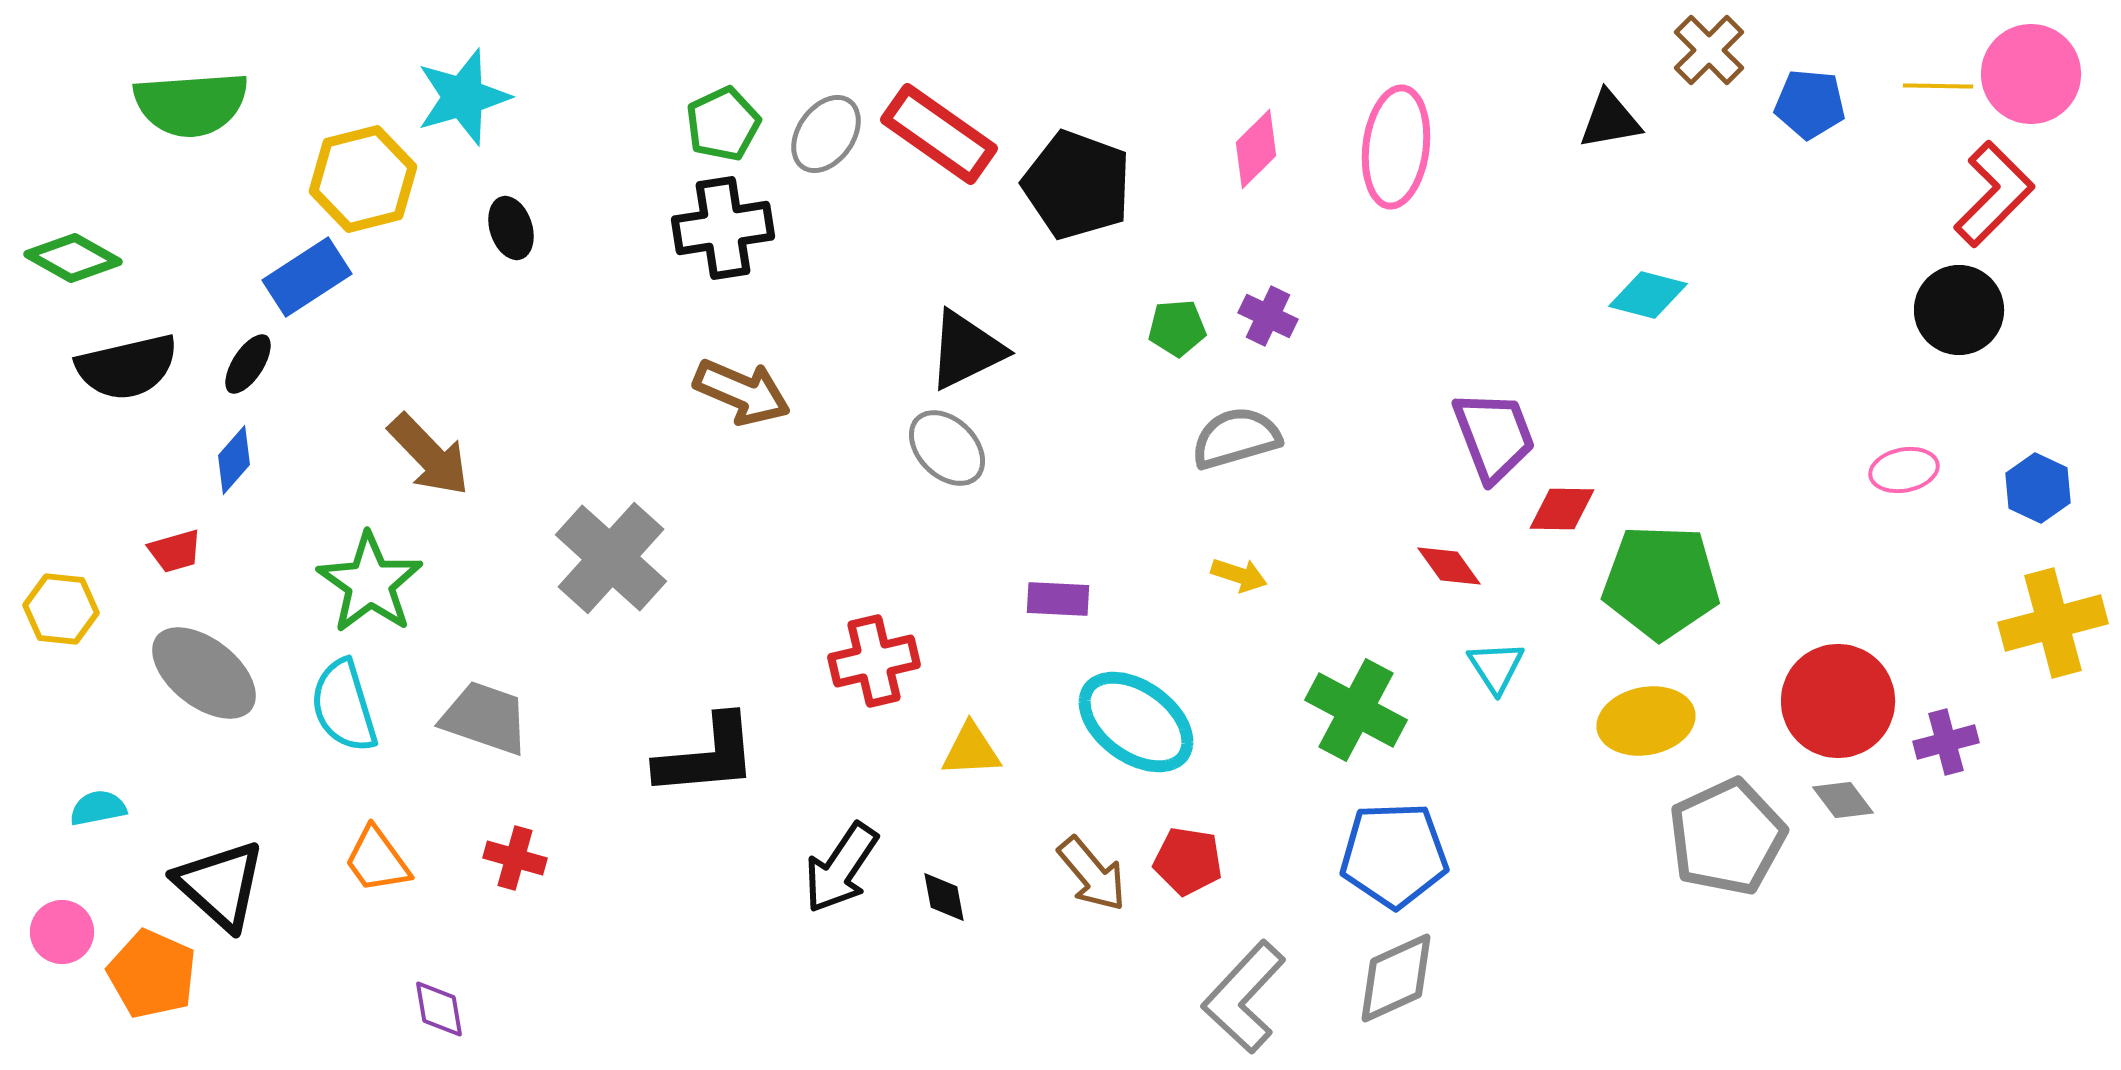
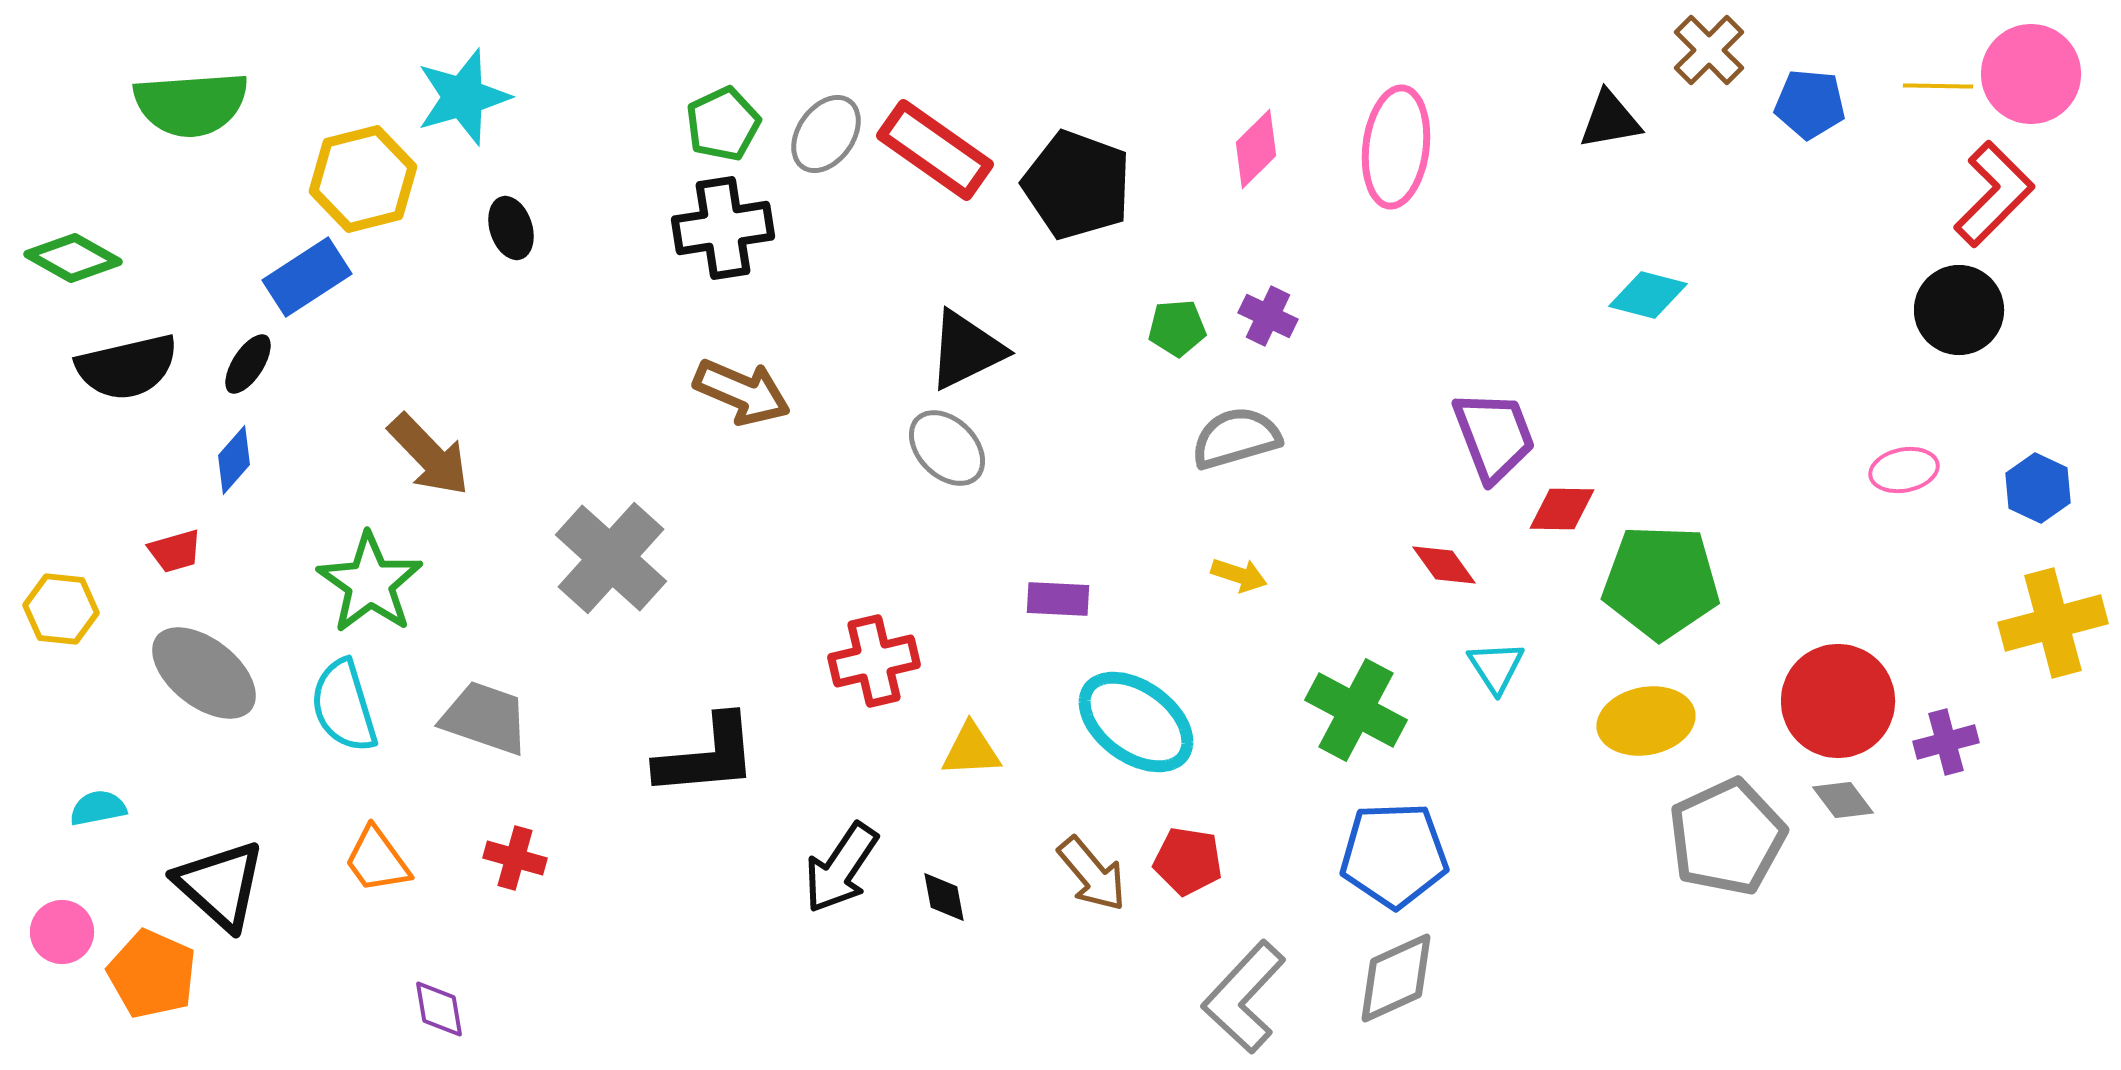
red rectangle at (939, 134): moved 4 px left, 16 px down
red diamond at (1449, 566): moved 5 px left, 1 px up
